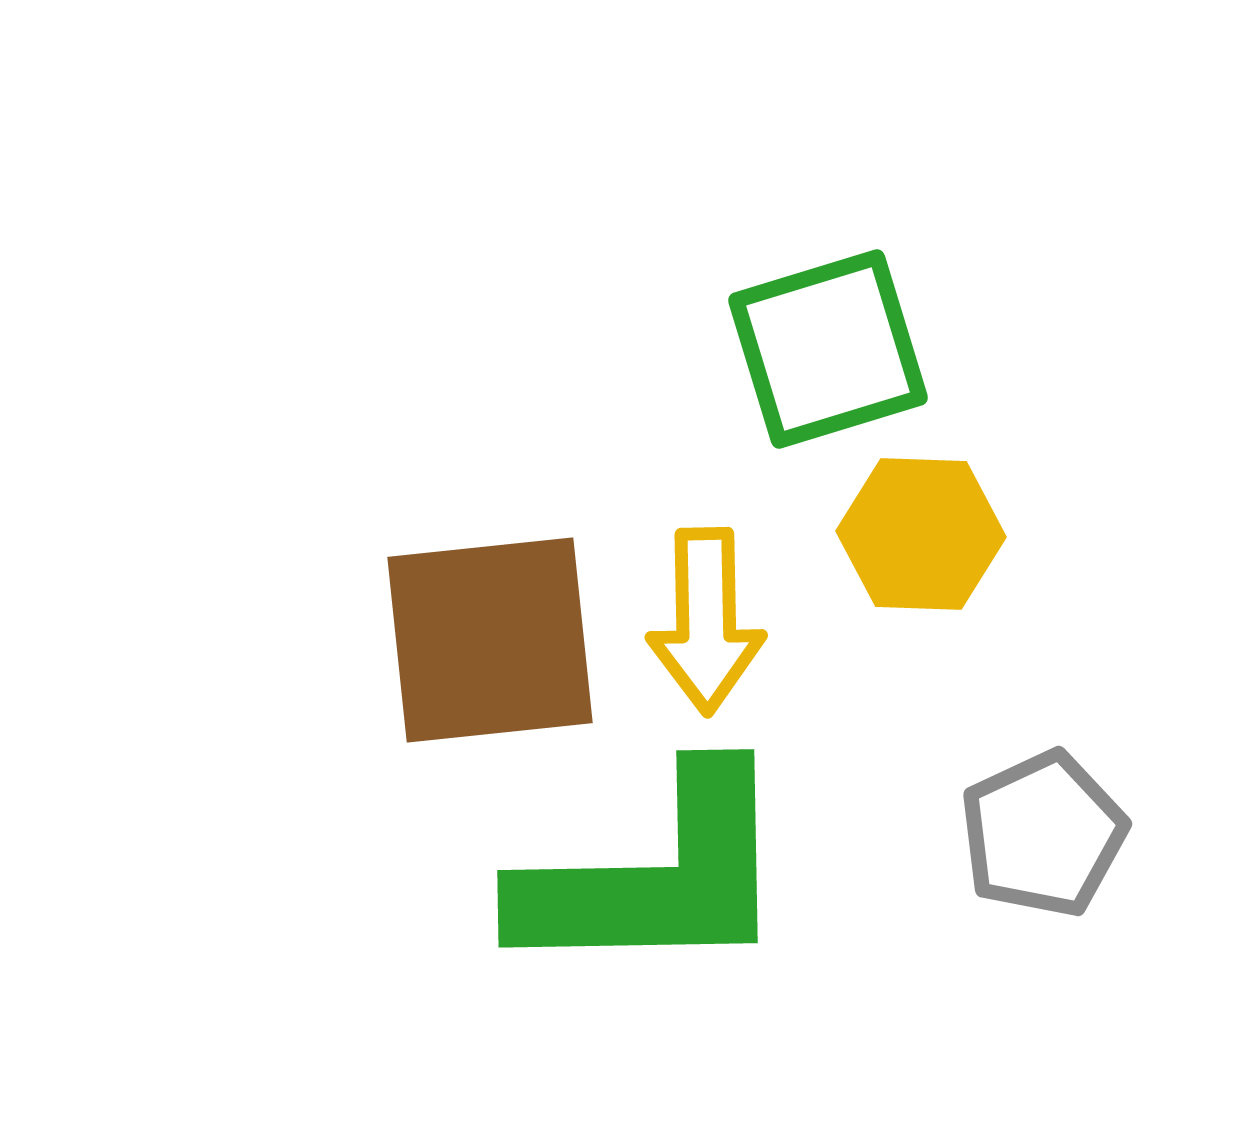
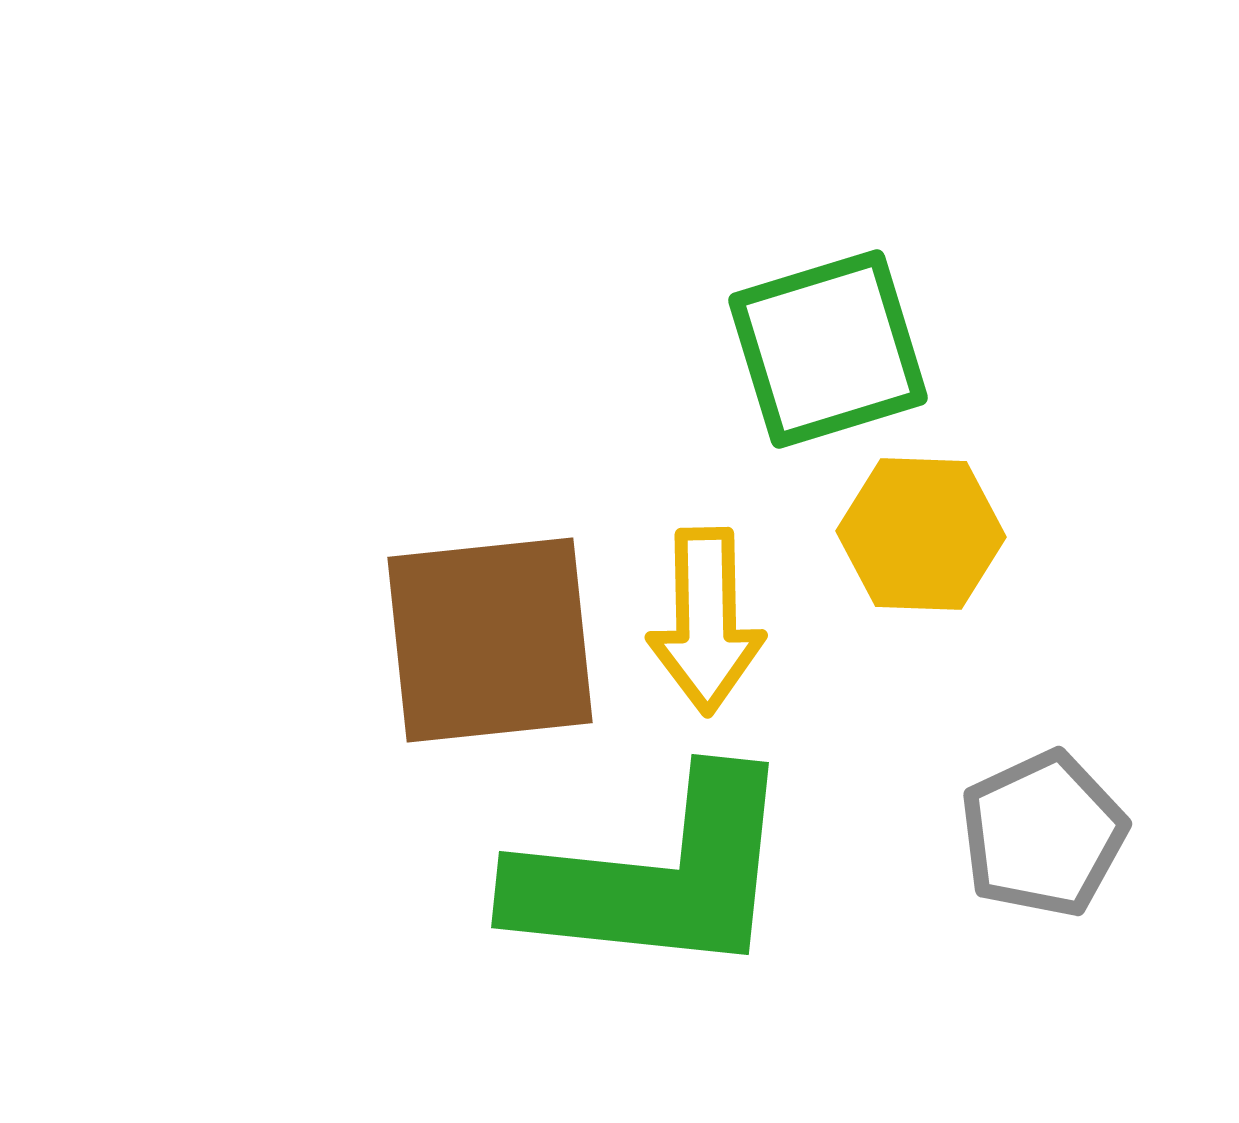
green L-shape: rotated 7 degrees clockwise
